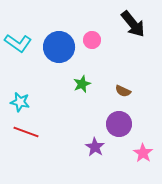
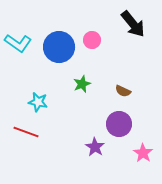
cyan star: moved 18 px right
